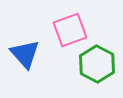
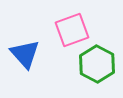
pink square: moved 2 px right
